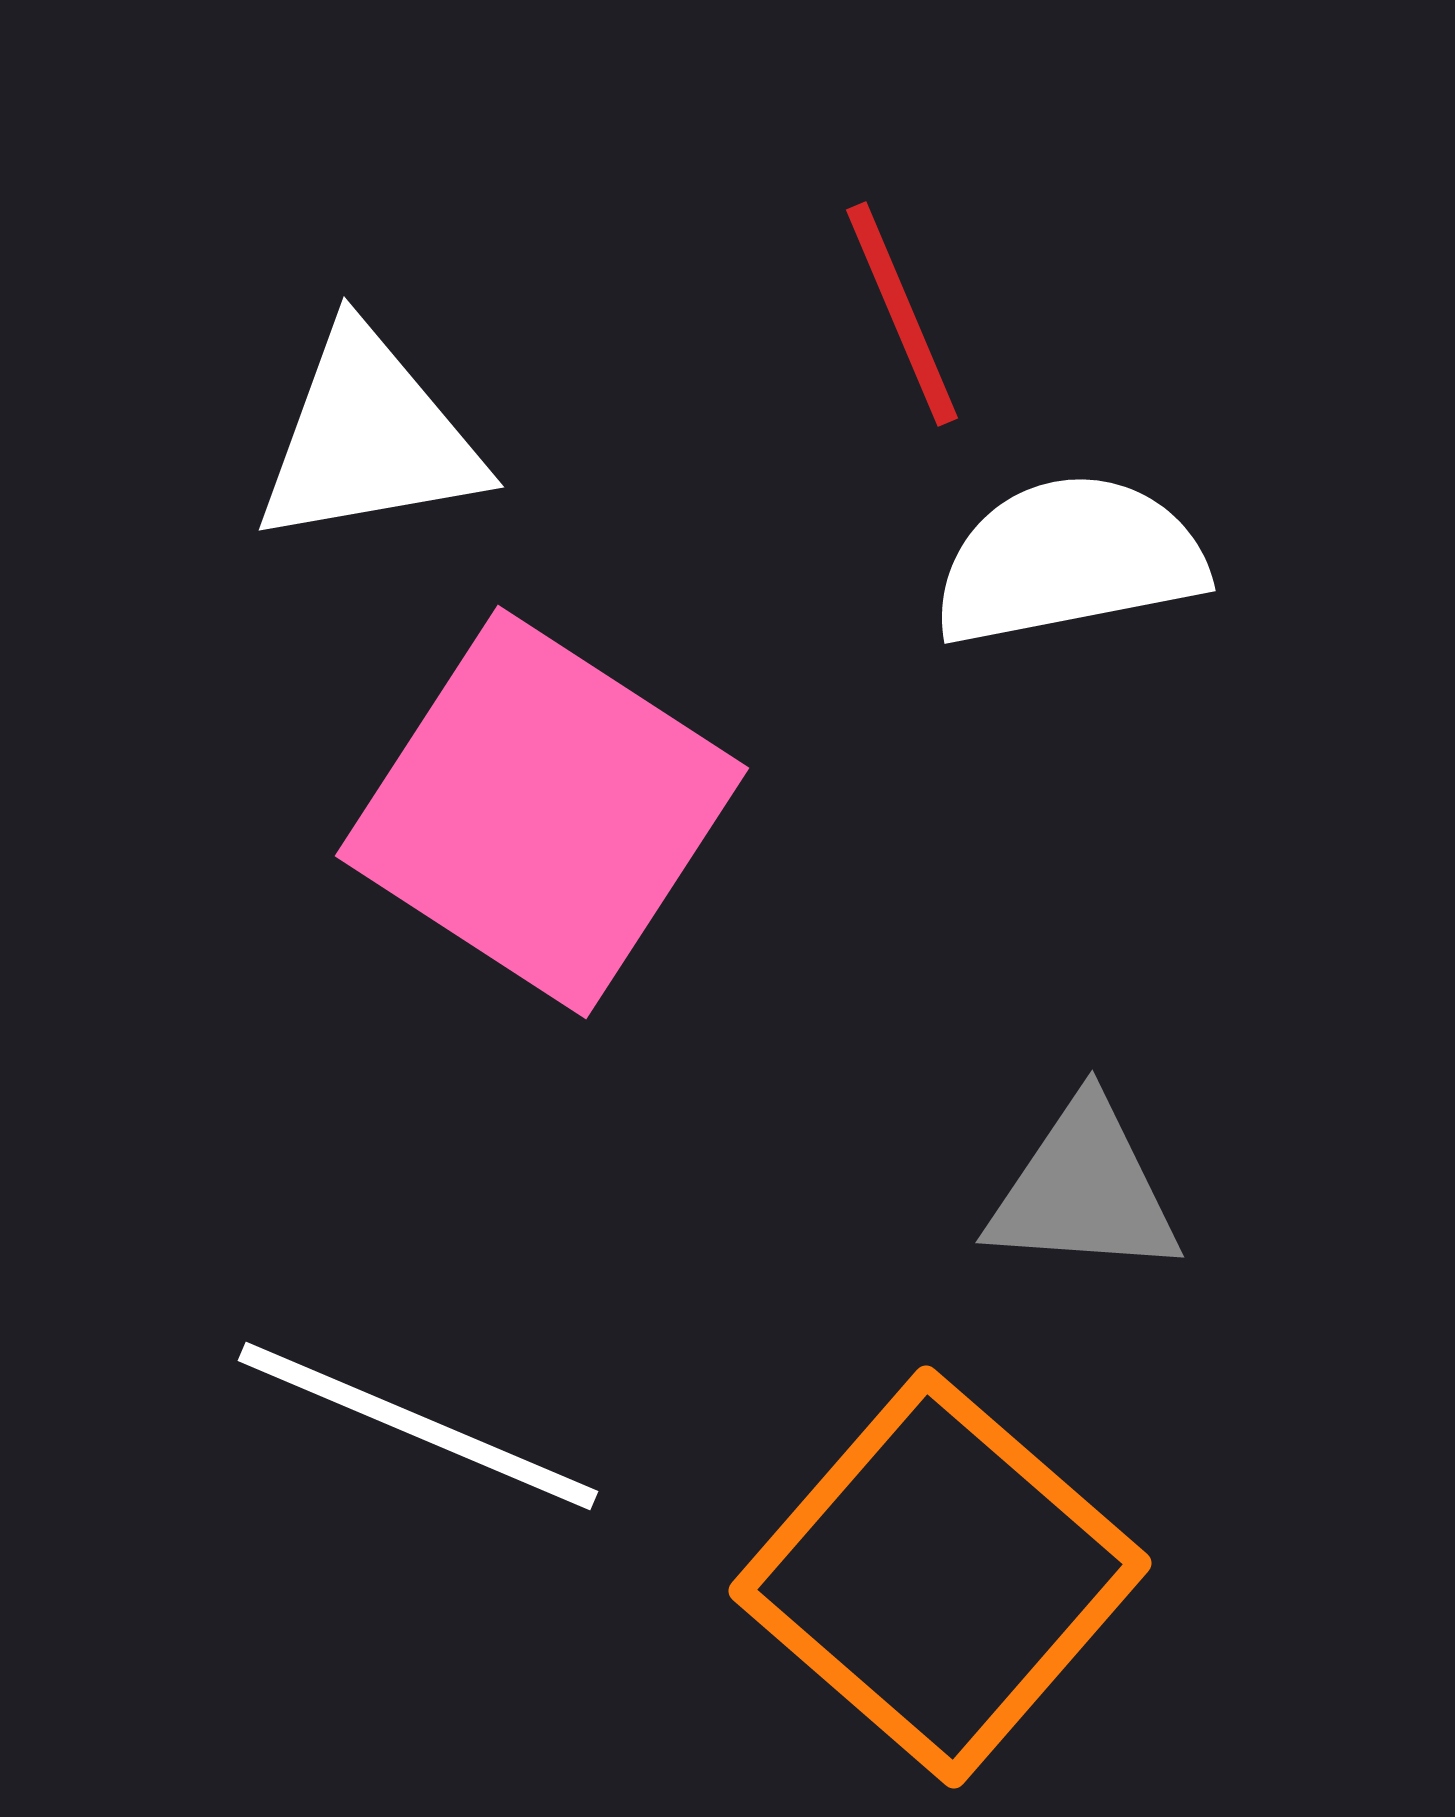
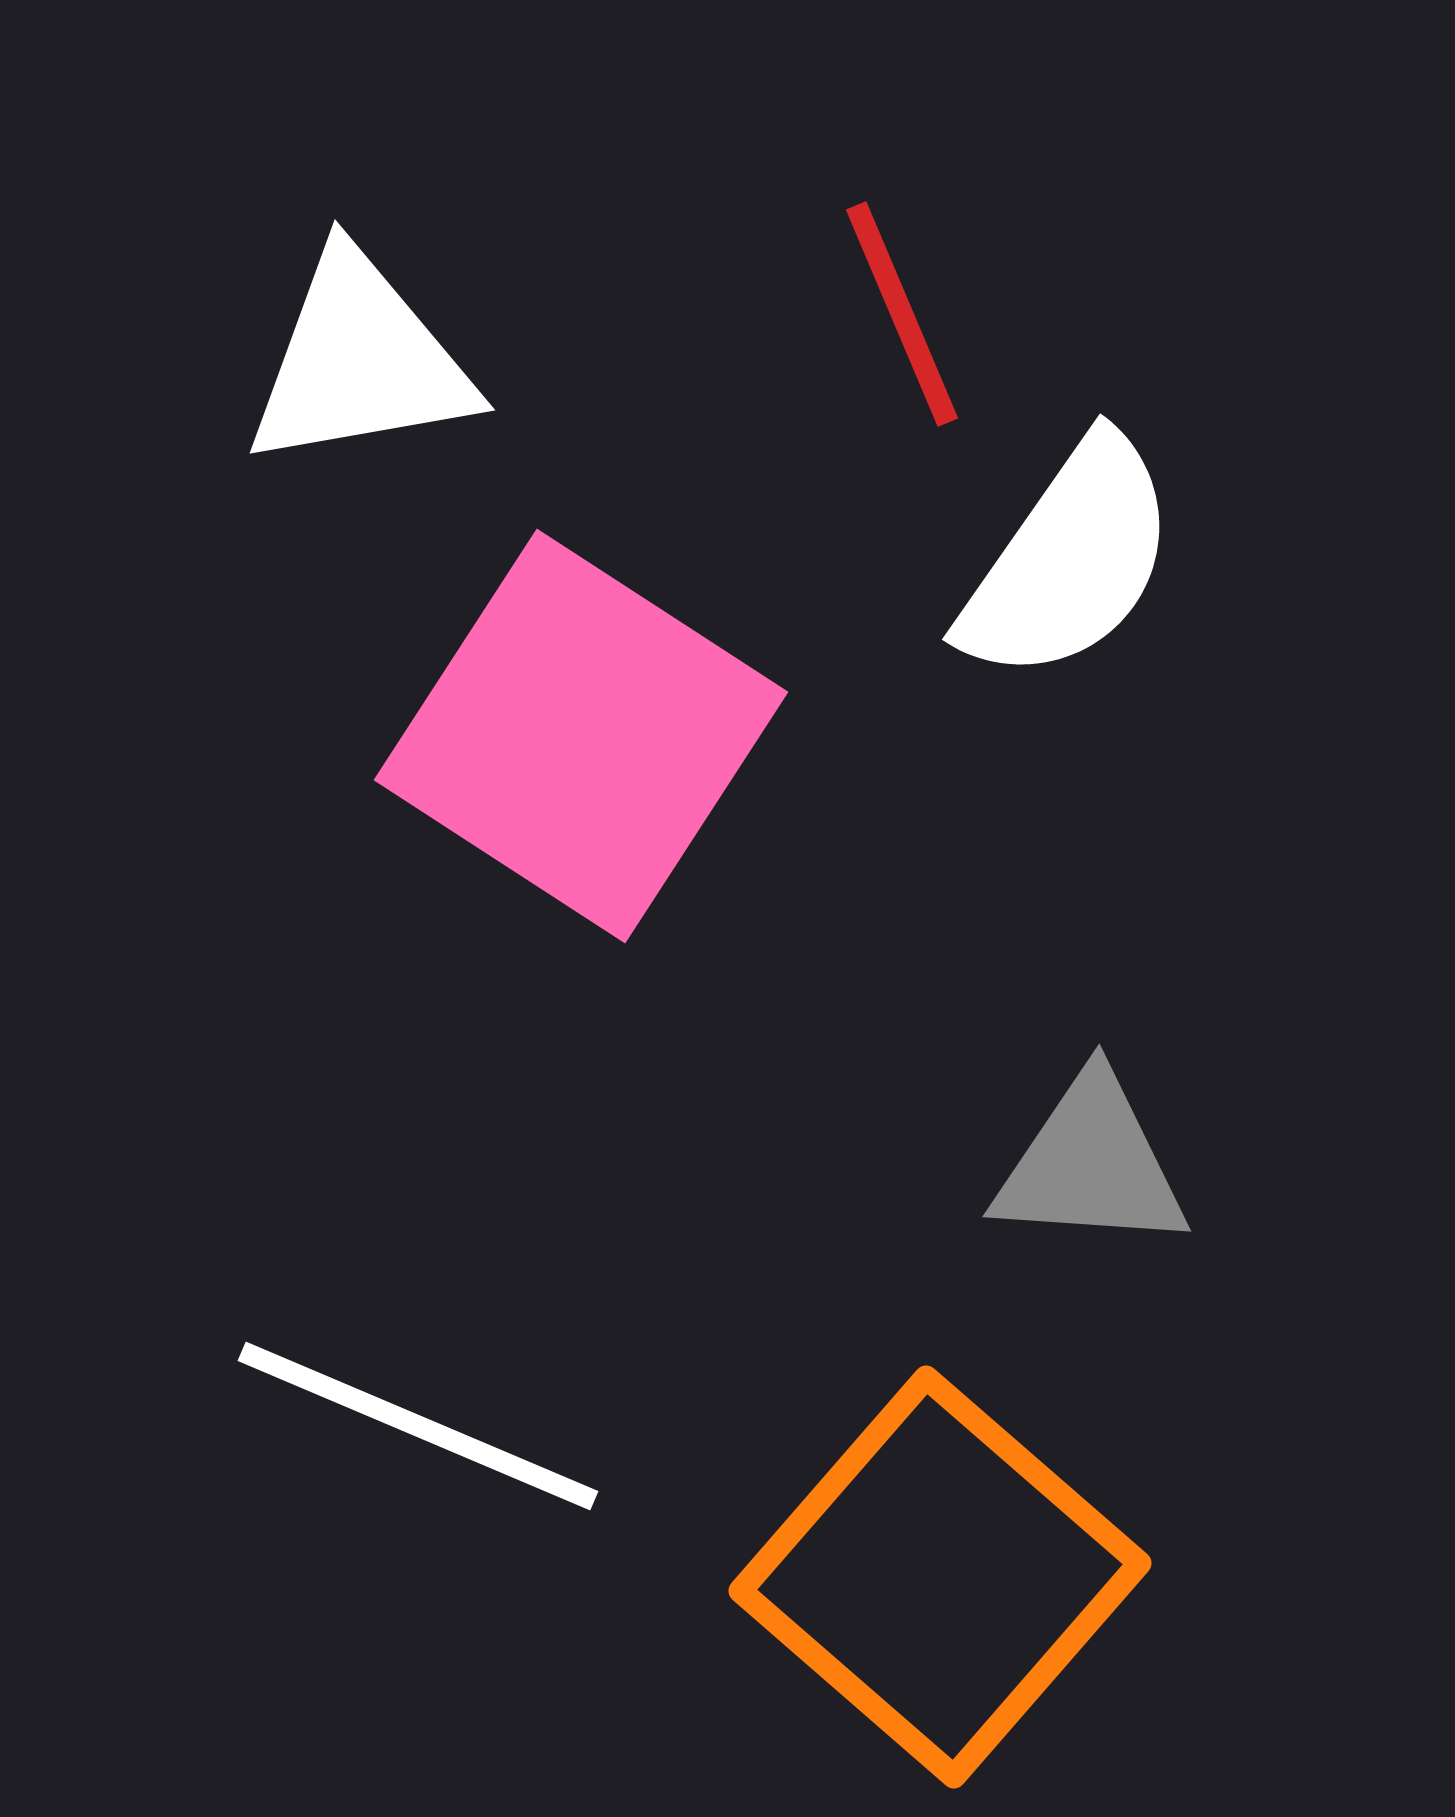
white triangle: moved 9 px left, 77 px up
white semicircle: rotated 136 degrees clockwise
pink square: moved 39 px right, 76 px up
gray triangle: moved 7 px right, 26 px up
